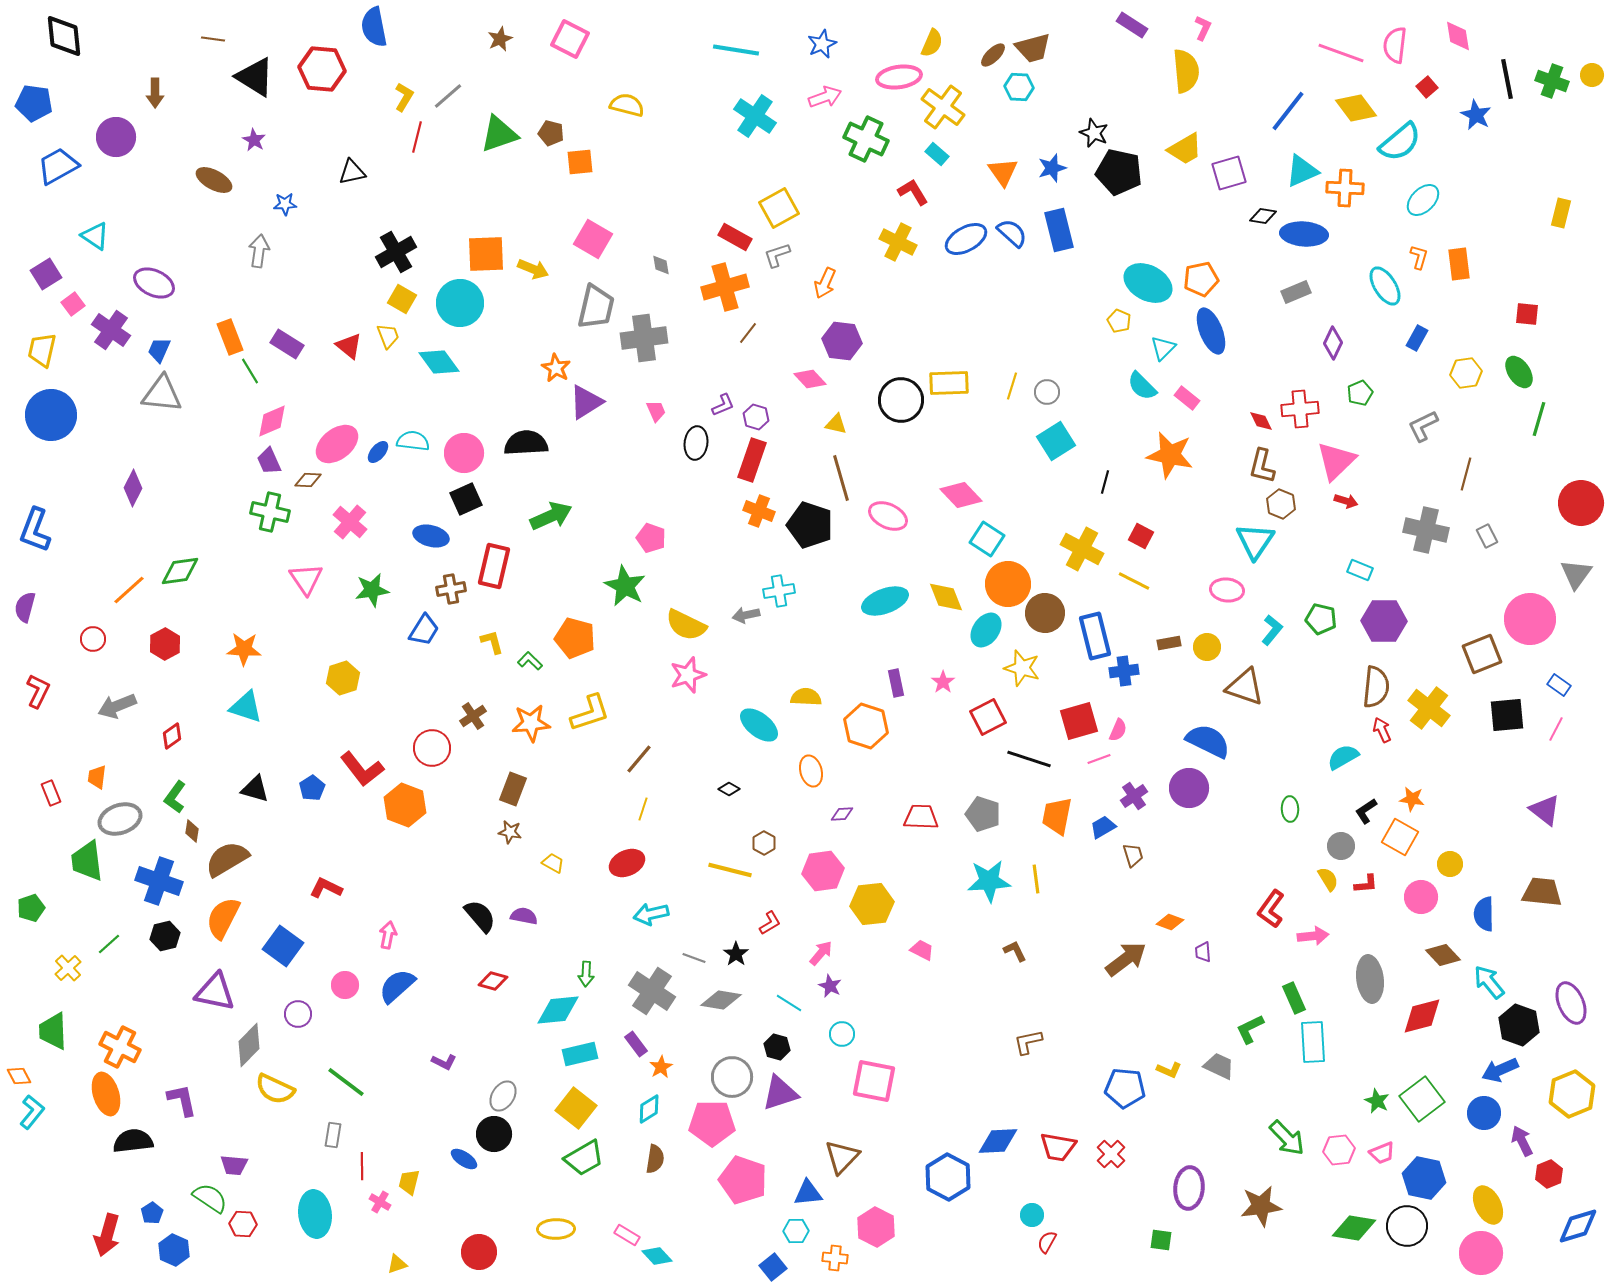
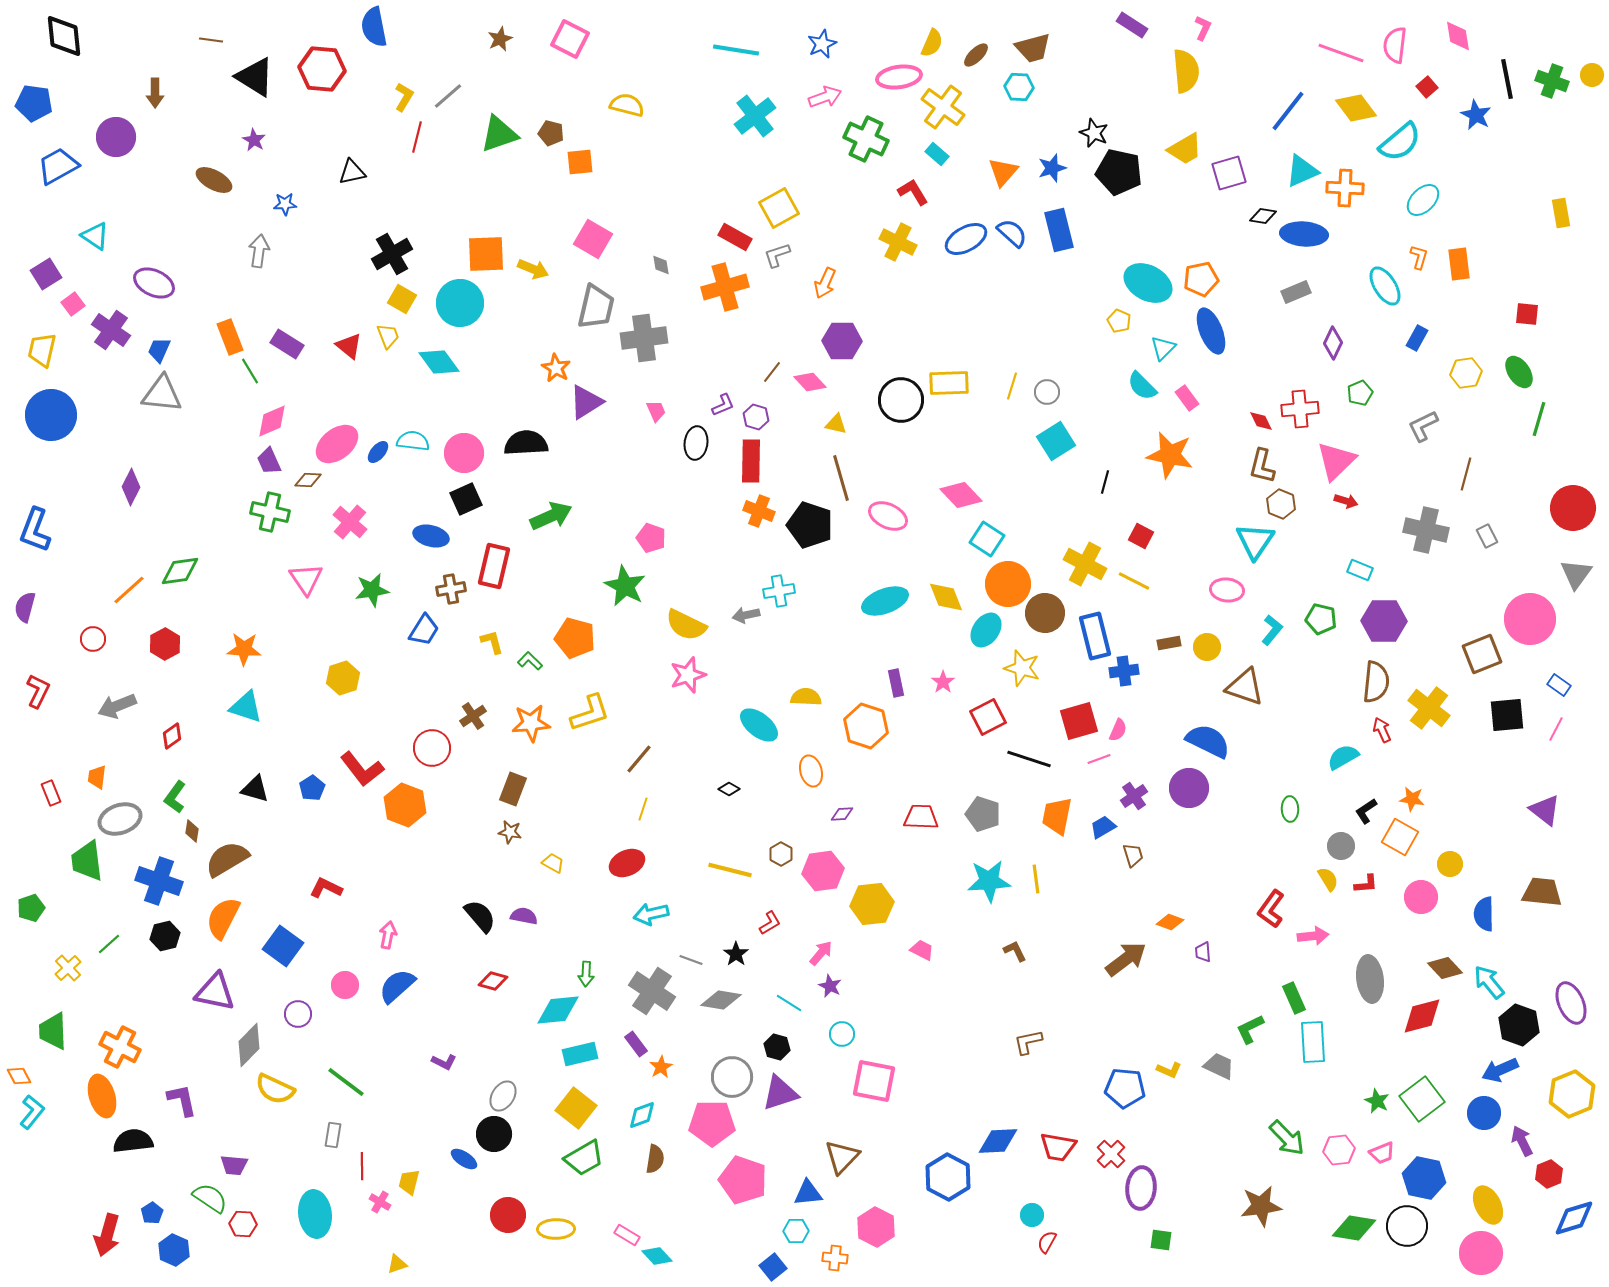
brown line at (213, 39): moved 2 px left, 1 px down
brown ellipse at (993, 55): moved 17 px left
cyan cross at (755, 116): rotated 18 degrees clockwise
orange triangle at (1003, 172): rotated 16 degrees clockwise
yellow rectangle at (1561, 213): rotated 24 degrees counterclockwise
black cross at (396, 252): moved 4 px left, 2 px down
brown line at (748, 333): moved 24 px right, 39 px down
purple hexagon at (842, 341): rotated 6 degrees counterclockwise
pink diamond at (810, 379): moved 3 px down
pink rectangle at (1187, 398): rotated 15 degrees clockwise
red rectangle at (752, 460): moved 1 px left, 1 px down; rotated 18 degrees counterclockwise
purple diamond at (133, 488): moved 2 px left, 1 px up
red circle at (1581, 503): moved 8 px left, 5 px down
yellow cross at (1082, 549): moved 3 px right, 15 px down
brown semicircle at (1376, 687): moved 5 px up
brown hexagon at (764, 843): moved 17 px right, 11 px down
brown diamond at (1443, 955): moved 2 px right, 13 px down
gray line at (694, 958): moved 3 px left, 2 px down
orange ellipse at (106, 1094): moved 4 px left, 2 px down
cyan diamond at (649, 1109): moved 7 px left, 6 px down; rotated 12 degrees clockwise
purple ellipse at (1189, 1188): moved 48 px left
blue diamond at (1578, 1226): moved 4 px left, 8 px up
red circle at (479, 1252): moved 29 px right, 37 px up
